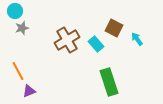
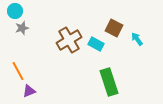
brown cross: moved 2 px right
cyan rectangle: rotated 21 degrees counterclockwise
